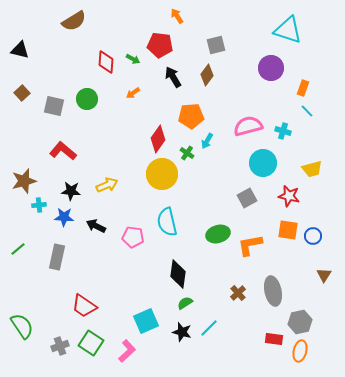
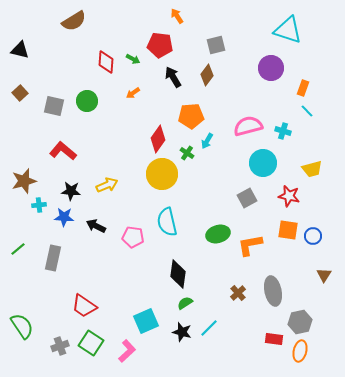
brown square at (22, 93): moved 2 px left
green circle at (87, 99): moved 2 px down
gray rectangle at (57, 257): moved 4 px left, 1 px down
